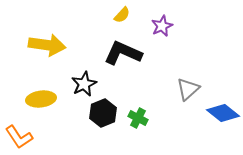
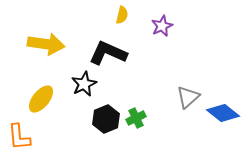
yellow semicircle: rotated 30 degrees counterclockwise
yellow arrow: moved 1 px left, 1 px up
black L-shape: moved 15 px left
gray triangle: moved 8 px down
yellow ellipse: rotated 44 degrees counterclockwise
black hexagon: moved 3 px right, 6 px down
green cross: moved 2 px left; rotated 36 degrees clockwise
orange L-shape: rotated 28 degrees clockwise
